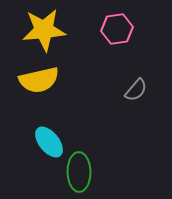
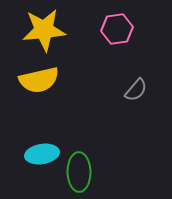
cyan ellipse: moved 7 px left, 12 px down; rotated 60 degrees counterclockwise
